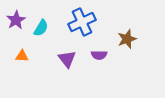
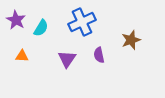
purple star: rotated 12 degrees counterclockwise
brown star: moved 4 px right, 1 px down
purple semicircle: rotated 77 degrees clockwise
purple triangle: rotated 12 degrees clockwise
